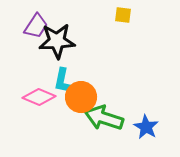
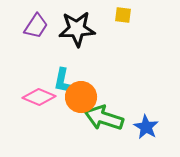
black star: moved 20 px right, 12 px up
